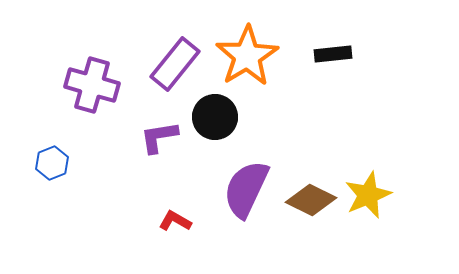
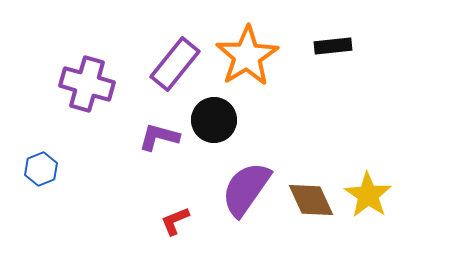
black rectangle: moved 8 px up
purple cross: moved 5 px left, 1 px up
black circle: moved 1 px left, 3 px down
purple L-shape: rotated 24 degrees clockwise
blue hexagon: moved 11 px left, 6 px down
purple semicircle: rotated 10 degrees clockwise
yellow star: rotated 15 degrees counterclockwise
brown diamond: rotated 39 degrees clockwise
red L-shape: rotated 52 degrees counterclockwise
